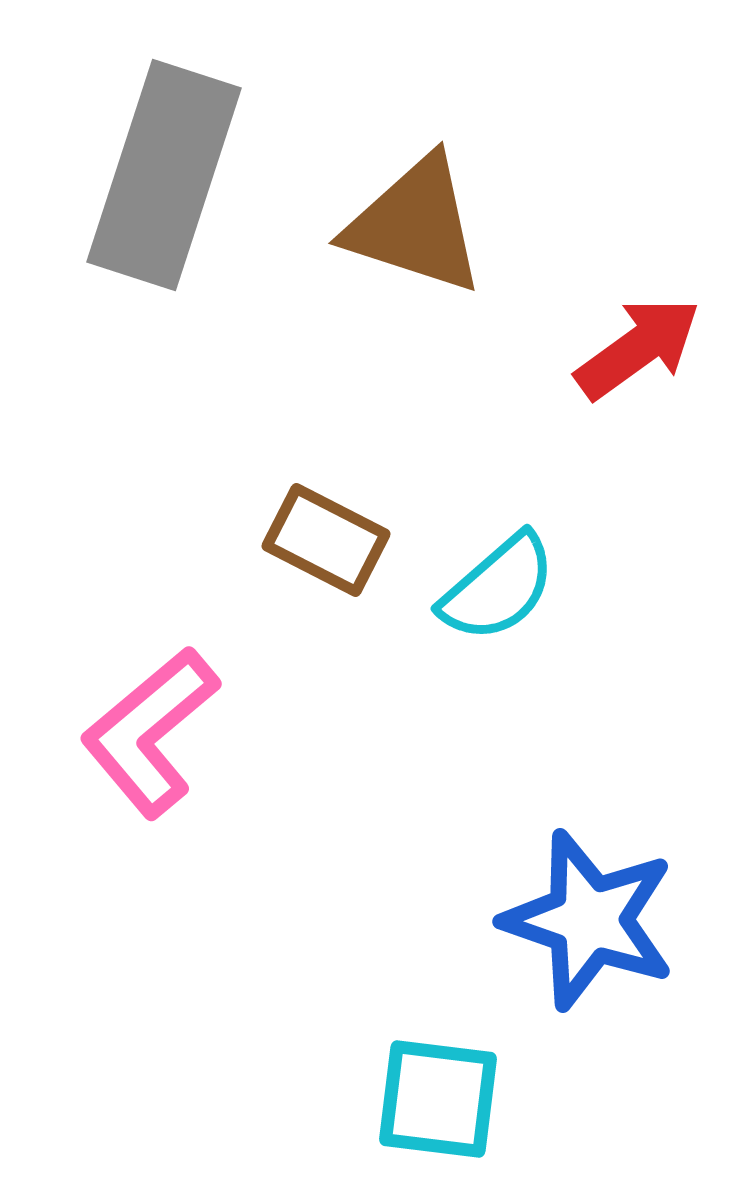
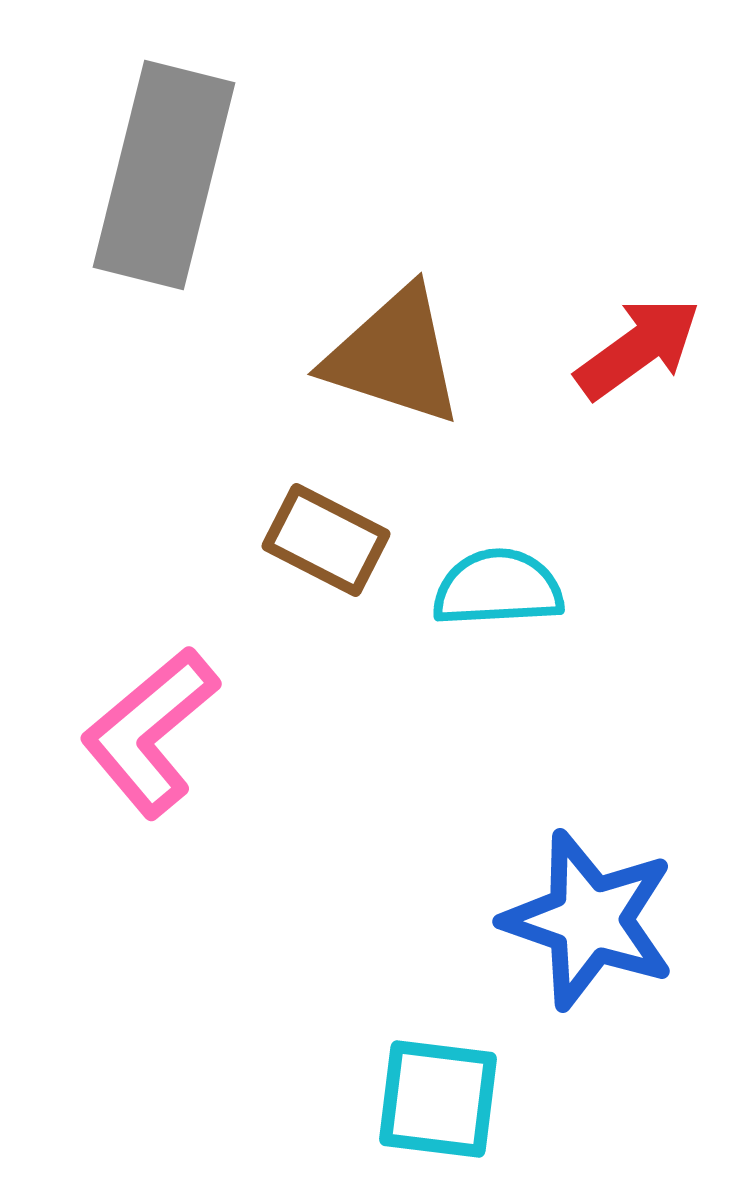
gray rectangle: rotated 4 degrees counterclockwise
brown triangle: moved 21 px left, 131 px down
cyan semicircle: rotated 142 degrees counterclockwise
